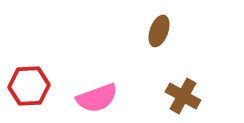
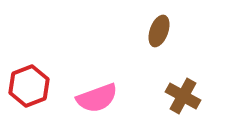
red hexagon: rotated 18 degrees counterclockwise
